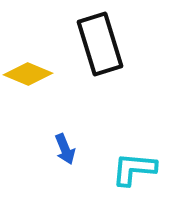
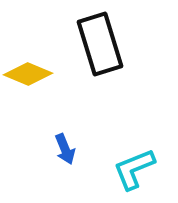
cyan L-shape: rotated 27 degrees counterclockwise
